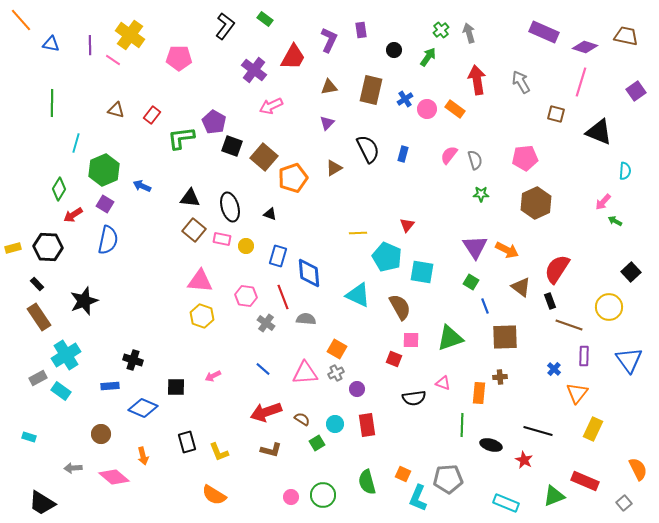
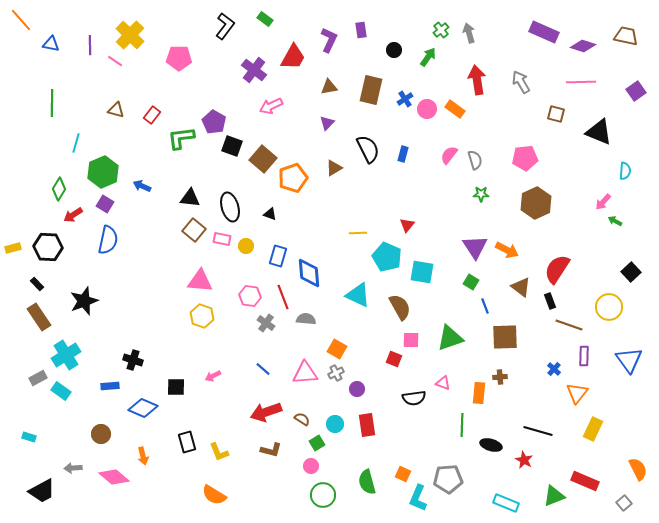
yellow cross at (130, 35): rotated 8 degrees clockwise
purple diamond at (585, 47): moved 2 px left, 1 px up
pink line at (113, 60): moved 2 px right, 1 px down
pink line at (581, 82): rotated 72 degrees clockwise
brown square at (264, 157): moved 1 px left, 2 px down
green hexagon at (104, 170): moved 1 px left, 2 px down
pink hexagon at (246, 296): moved 4 px right
pink circle at (291, 497): moved 20 px right, 31 px up
black trapezoid at (42, 503): moved 12 px up; rotated 60 degrees counterclockwise
